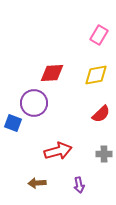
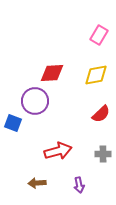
purple circle: moved 1 px right, 2 px up
gray cross: moved 1 px left
